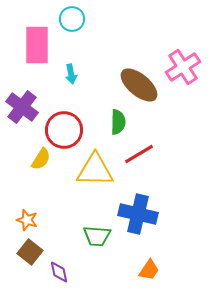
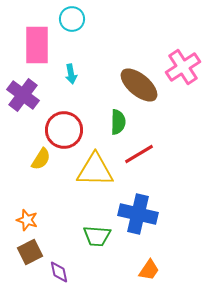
purple cross: moved 1 px right, 12 px up
brown square: rotated 25 degrees clockwise
